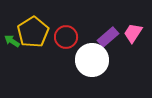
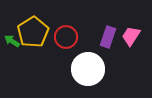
pink trapezoid: moved 2 px left, 3 px down
purple rectangle: rotated 30 degrees counterclockwise
white circle: moved 4 px left, 9 px down
